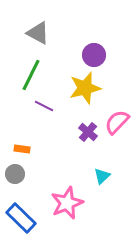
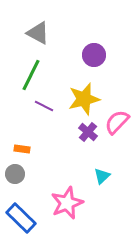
yellow star: moved 1 px left, 11 px down
